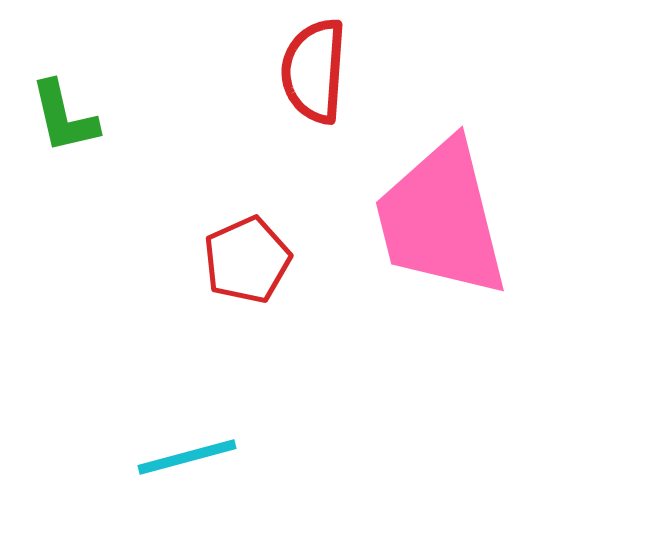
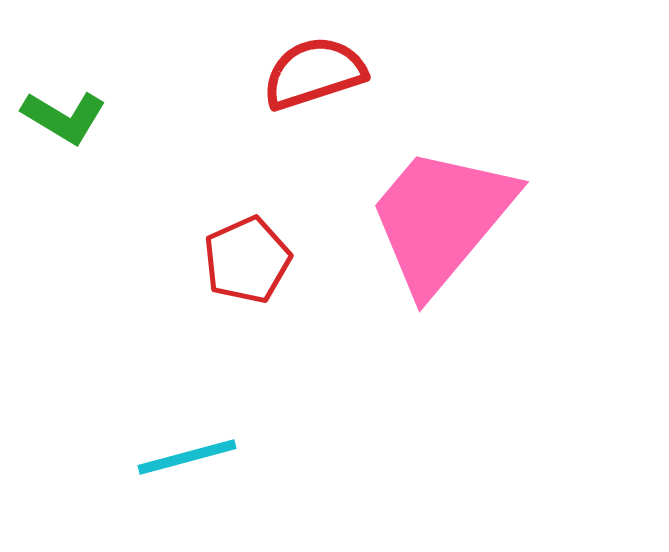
red semicircle: moved 2 px down; rotated 68 degrees clockwise
green L-shape: rotated 46 degrees counterclockwise
pink trapezoid: rotated 54 degrees clockwise
